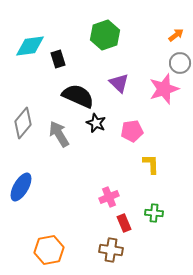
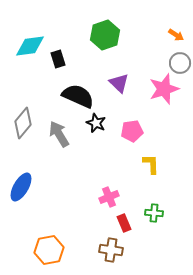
orange arrow: rotated 70 degrees clockwise
